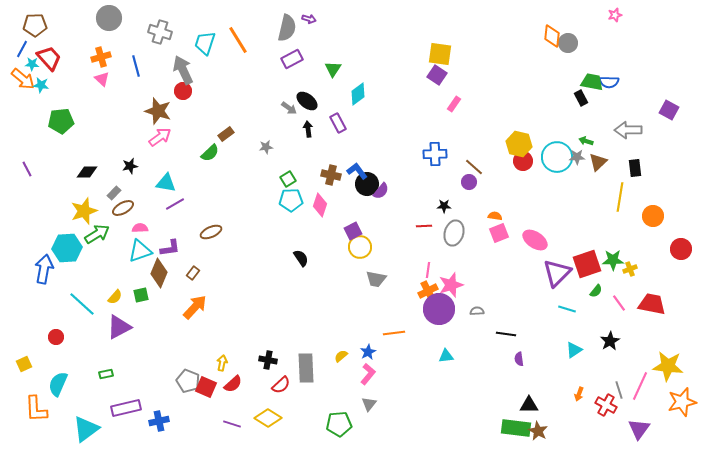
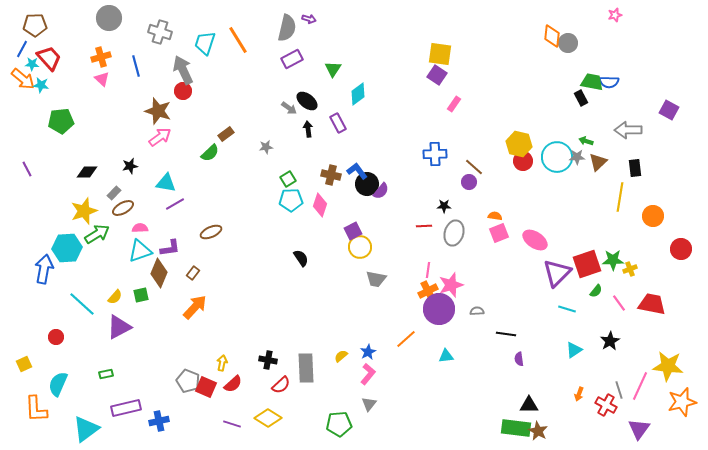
orange line at (394, 333): moved 12 px right, 6 px down; rotated 35 degrees counterclockwise
